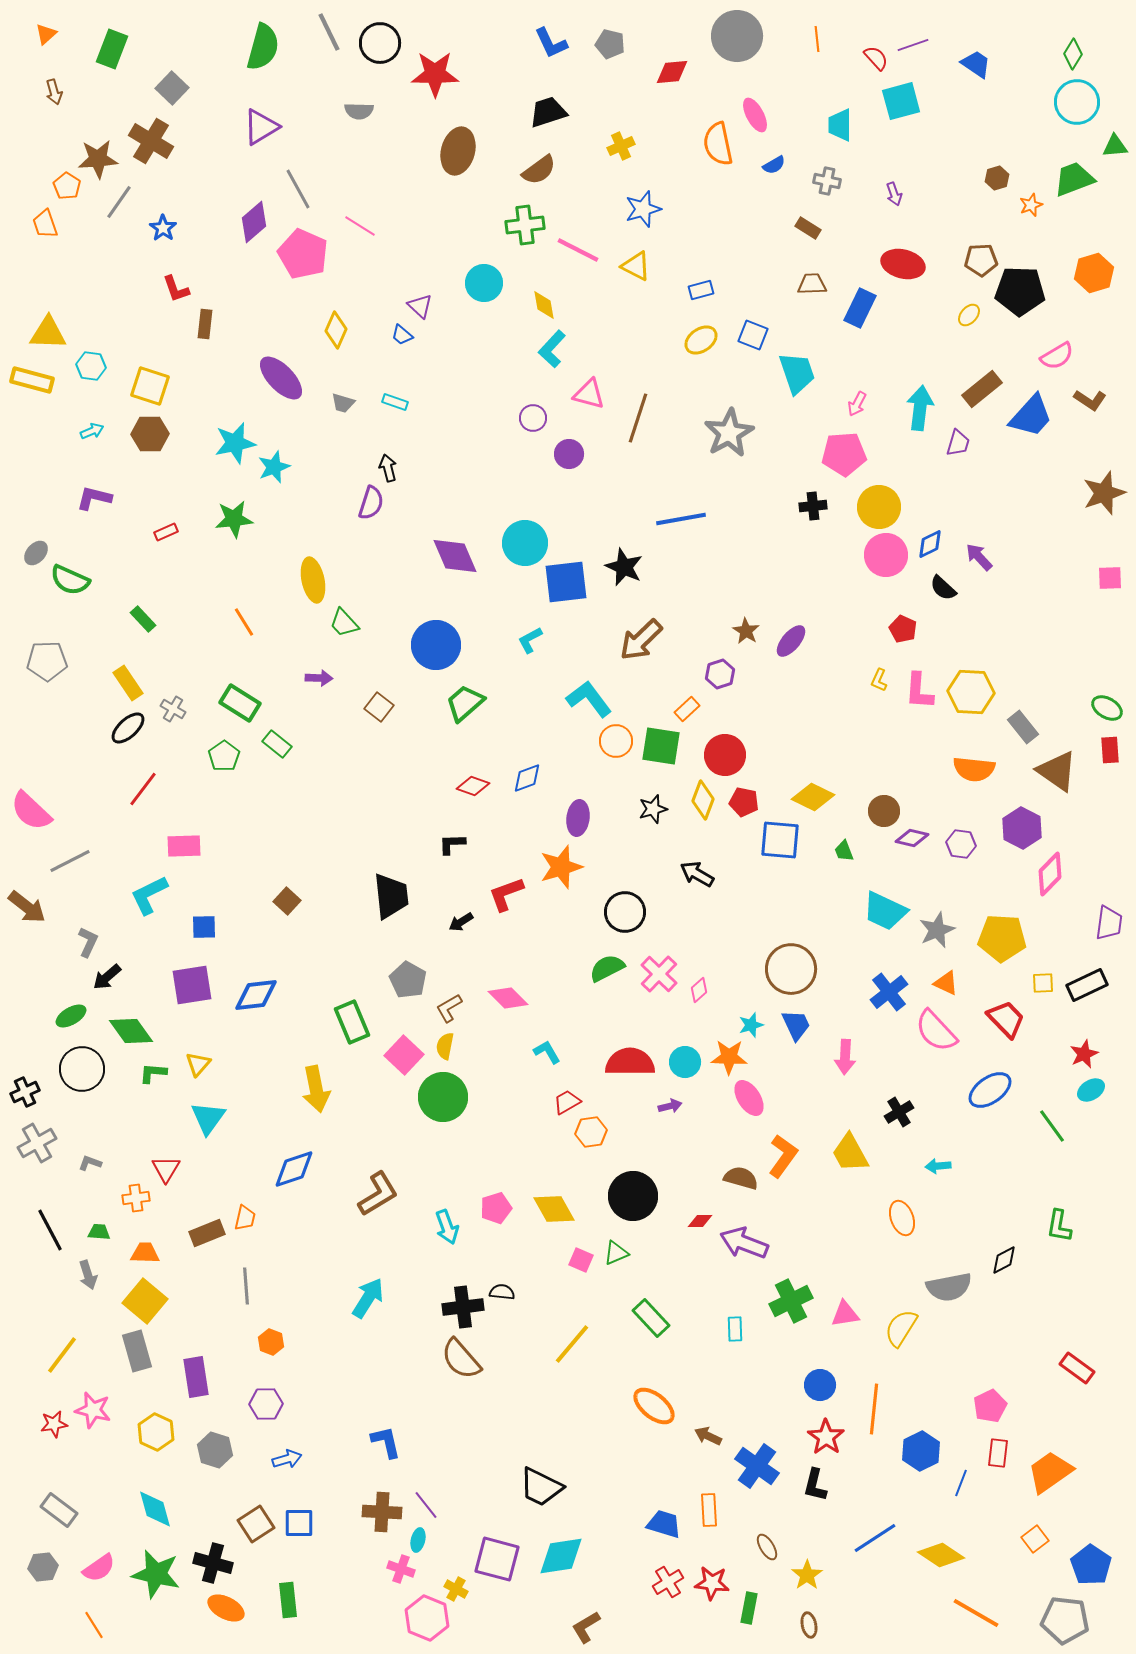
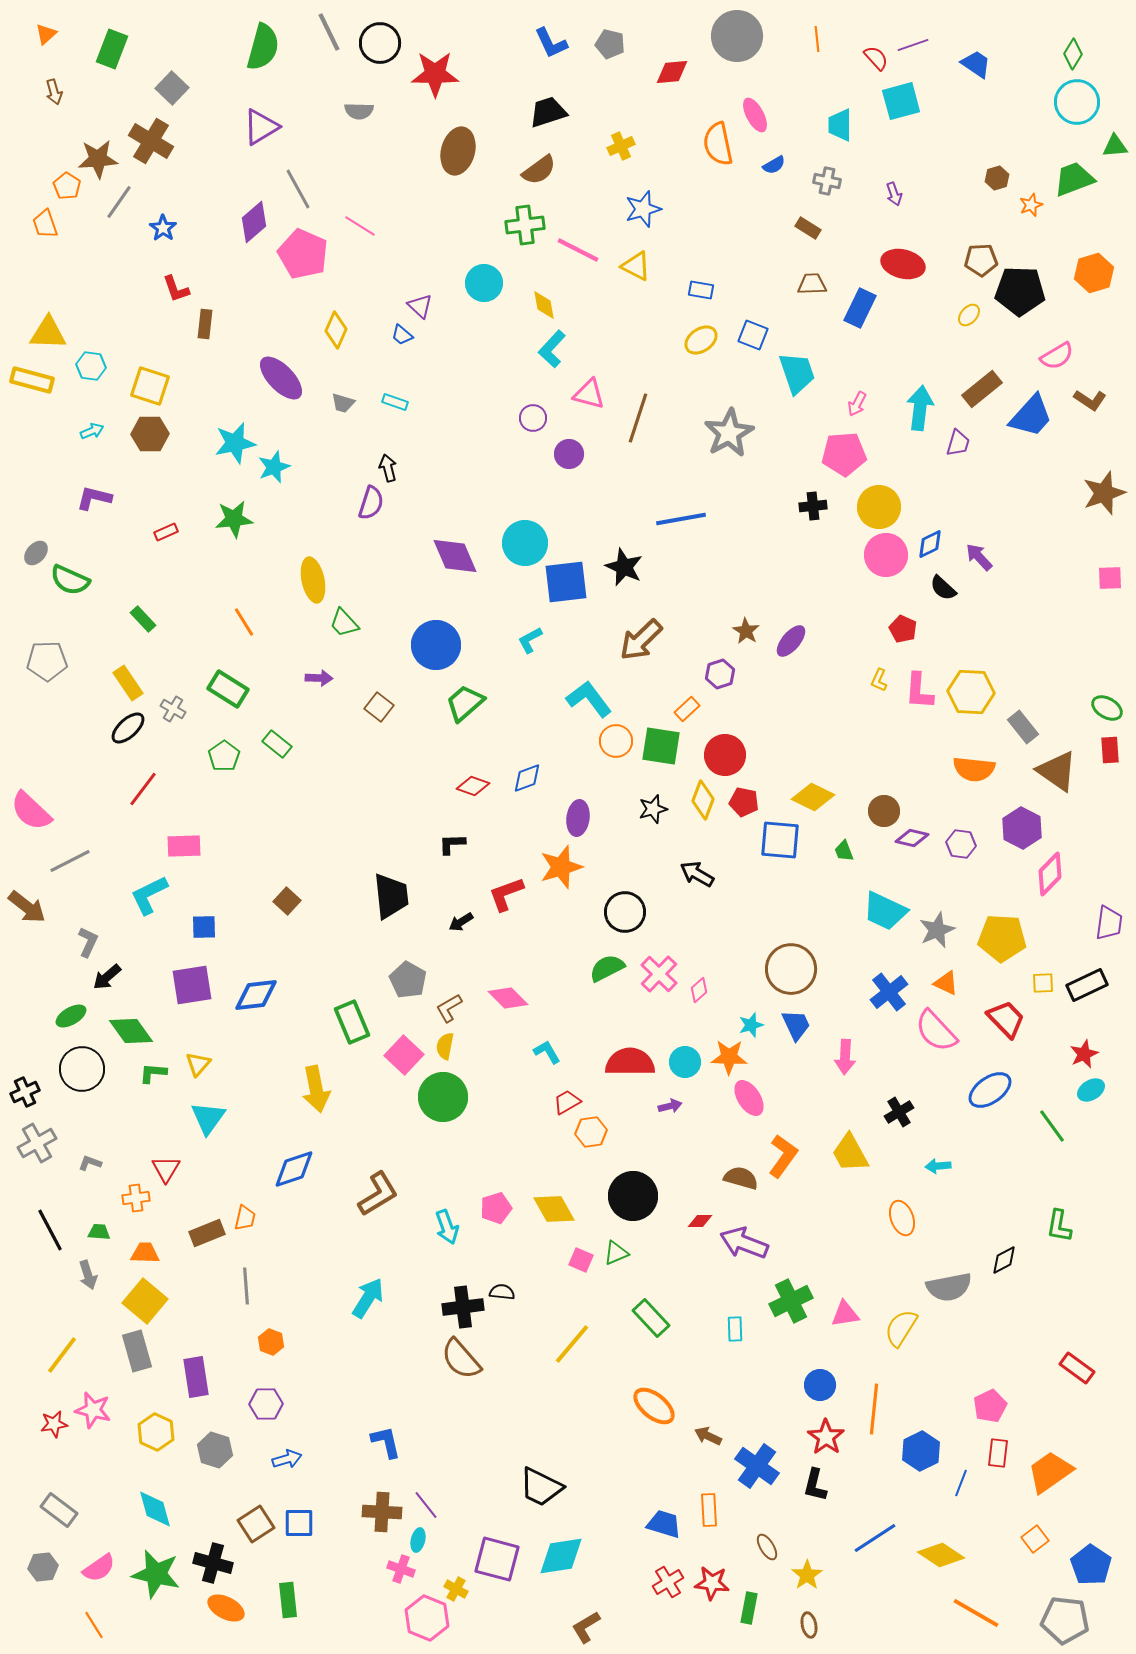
blue rectangle at (701, 290): rotated 25 degrees clockwise
green rectangle at (240, 703): moved 12 px left, 14 px up
